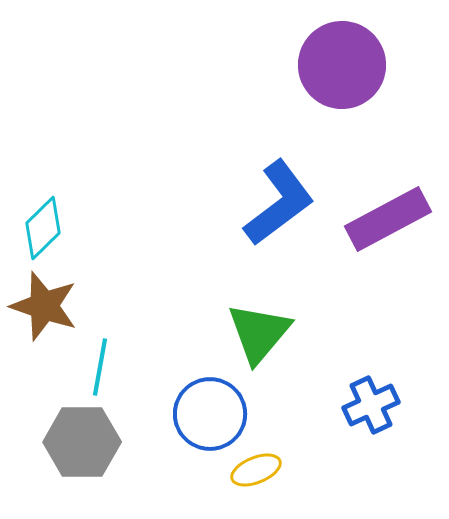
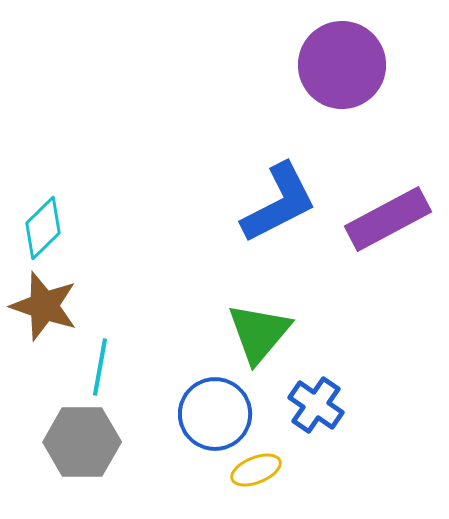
blue L-shape: rotated 10 degrees clockwise
blue cross: moved 55 px left; rotated 30 degrees counterclockwise
blue circle: moved 5 px right
